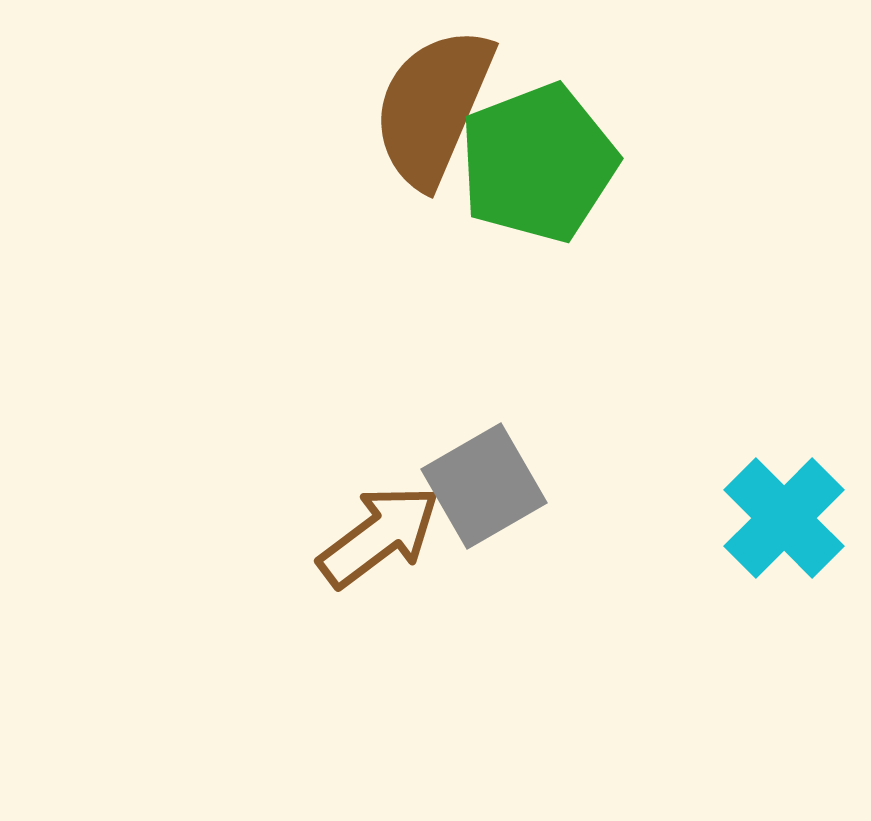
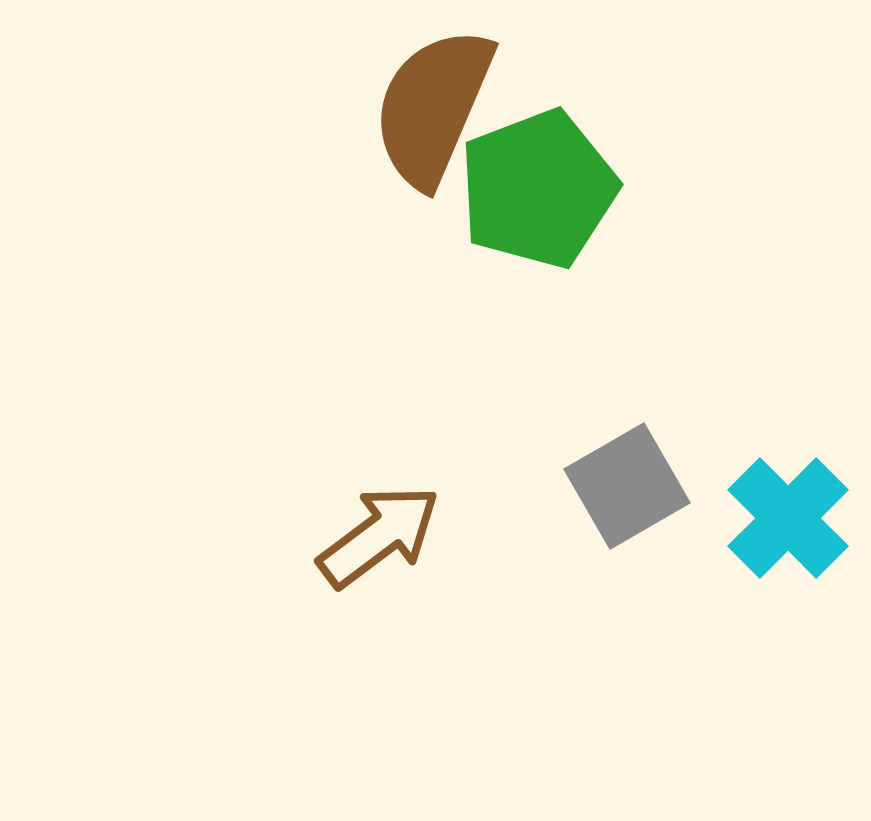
green pentagon: moved 26 px down
gray square: moved 143 px right
cyan cross: moved 4 px right
